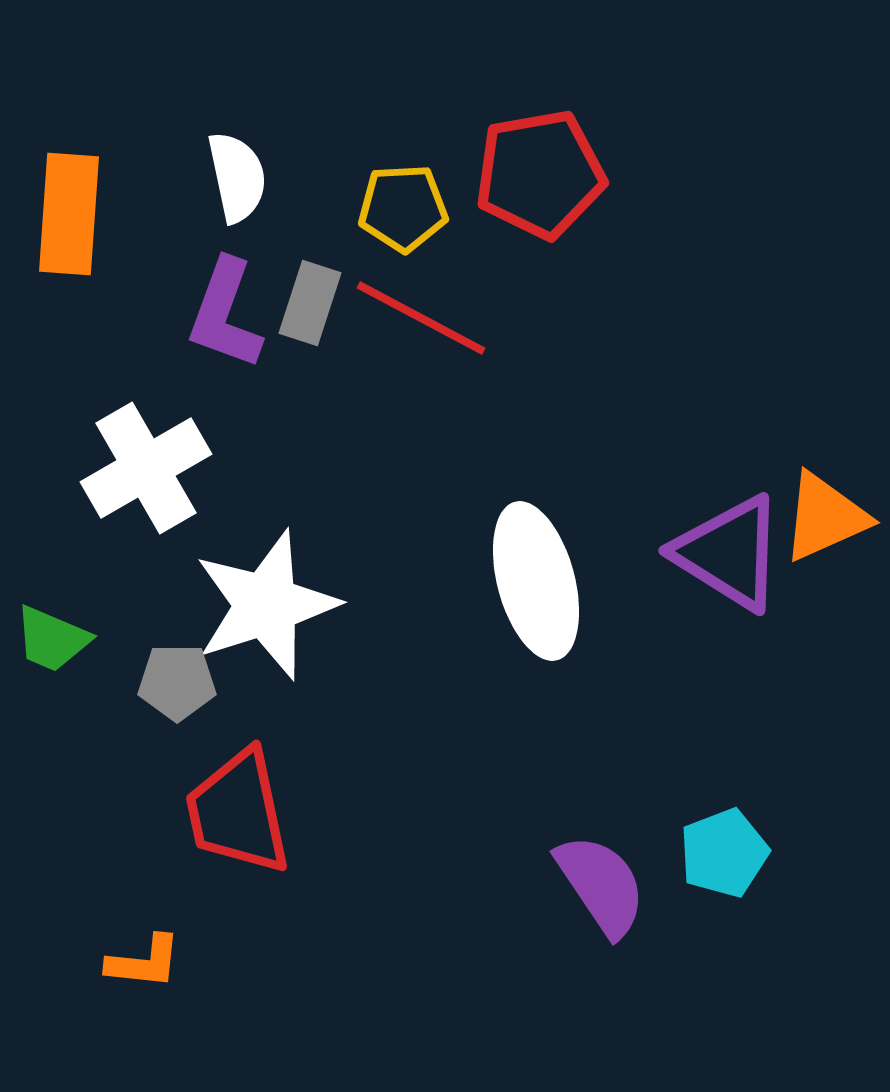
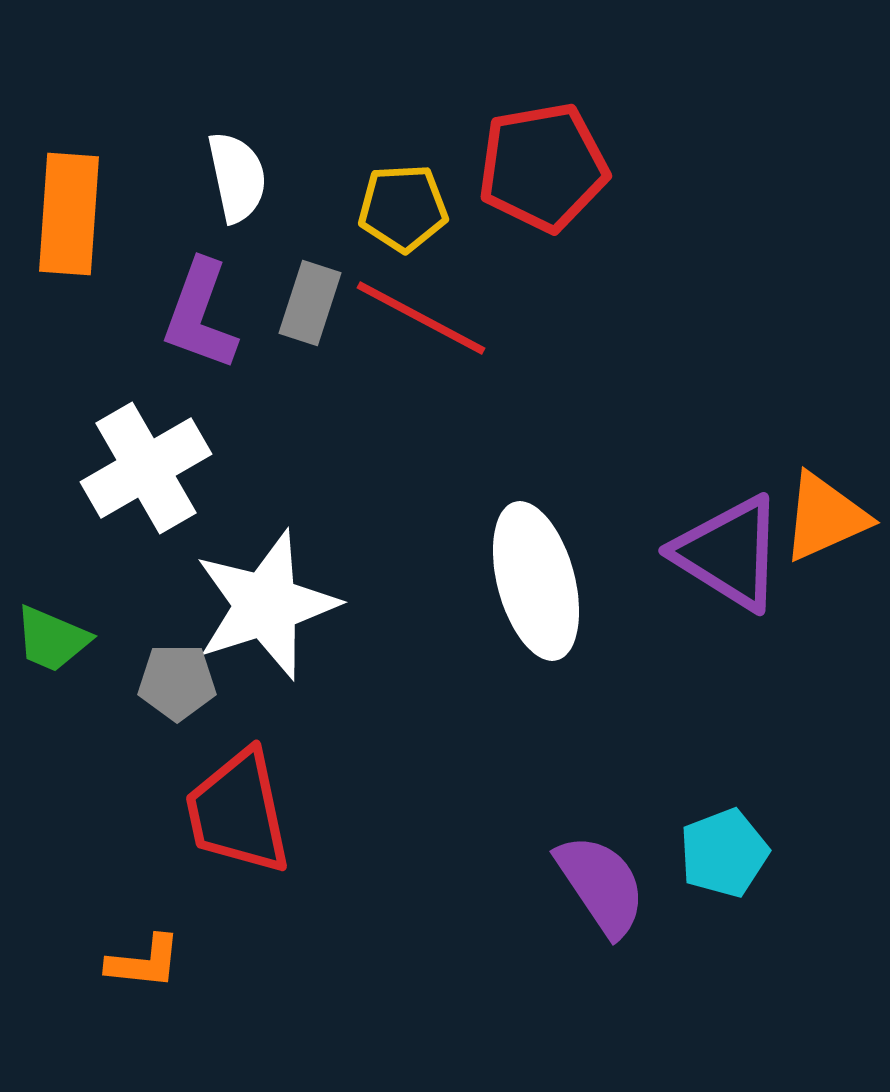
red pentagon: moved 3 px right, 7 px up
purple L-shape: moved 25 px left, 1 px down
